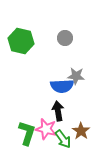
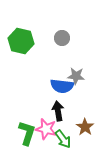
gray circle: moved 3 px left
blue semicircle: rotated 10 degrees clockwise
brown star: moved 4 px right, 4 px up
